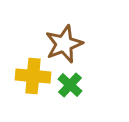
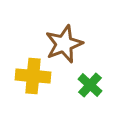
green cross: moved 20 px right
